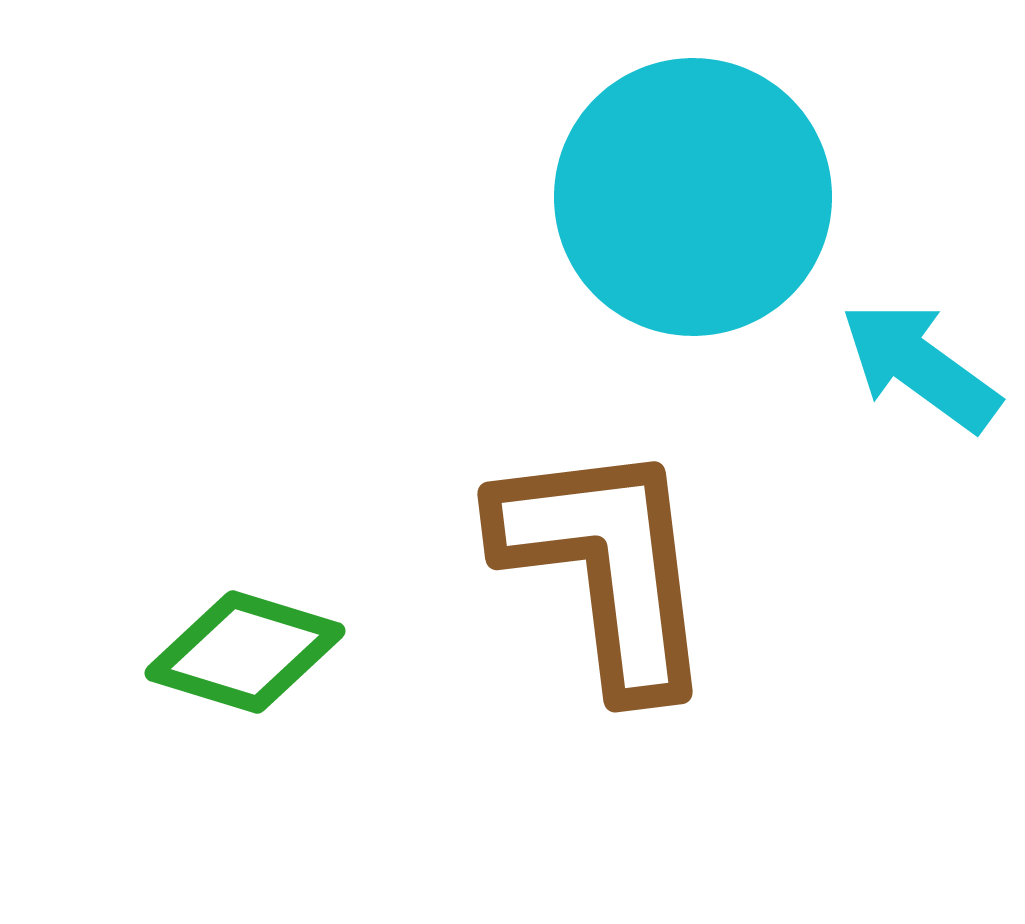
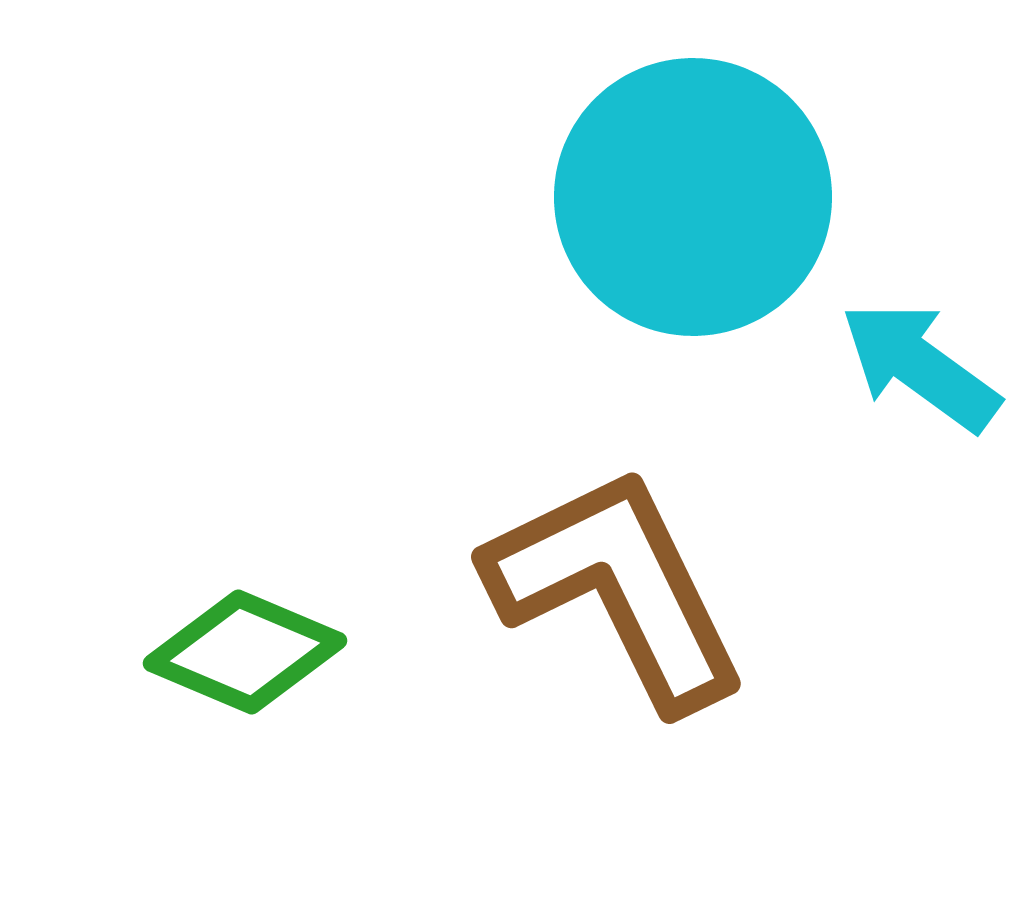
brown L-shape: moved 11 px right, 22 px down; rotated 19 degrees counterclockwise
green diamond: rotated 6 degrees clockwise
